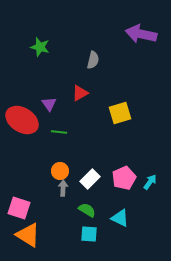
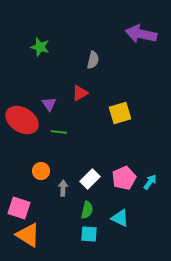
orange circle: moved 19 px left
green semicircle: rotated 72 degrees clockwise
